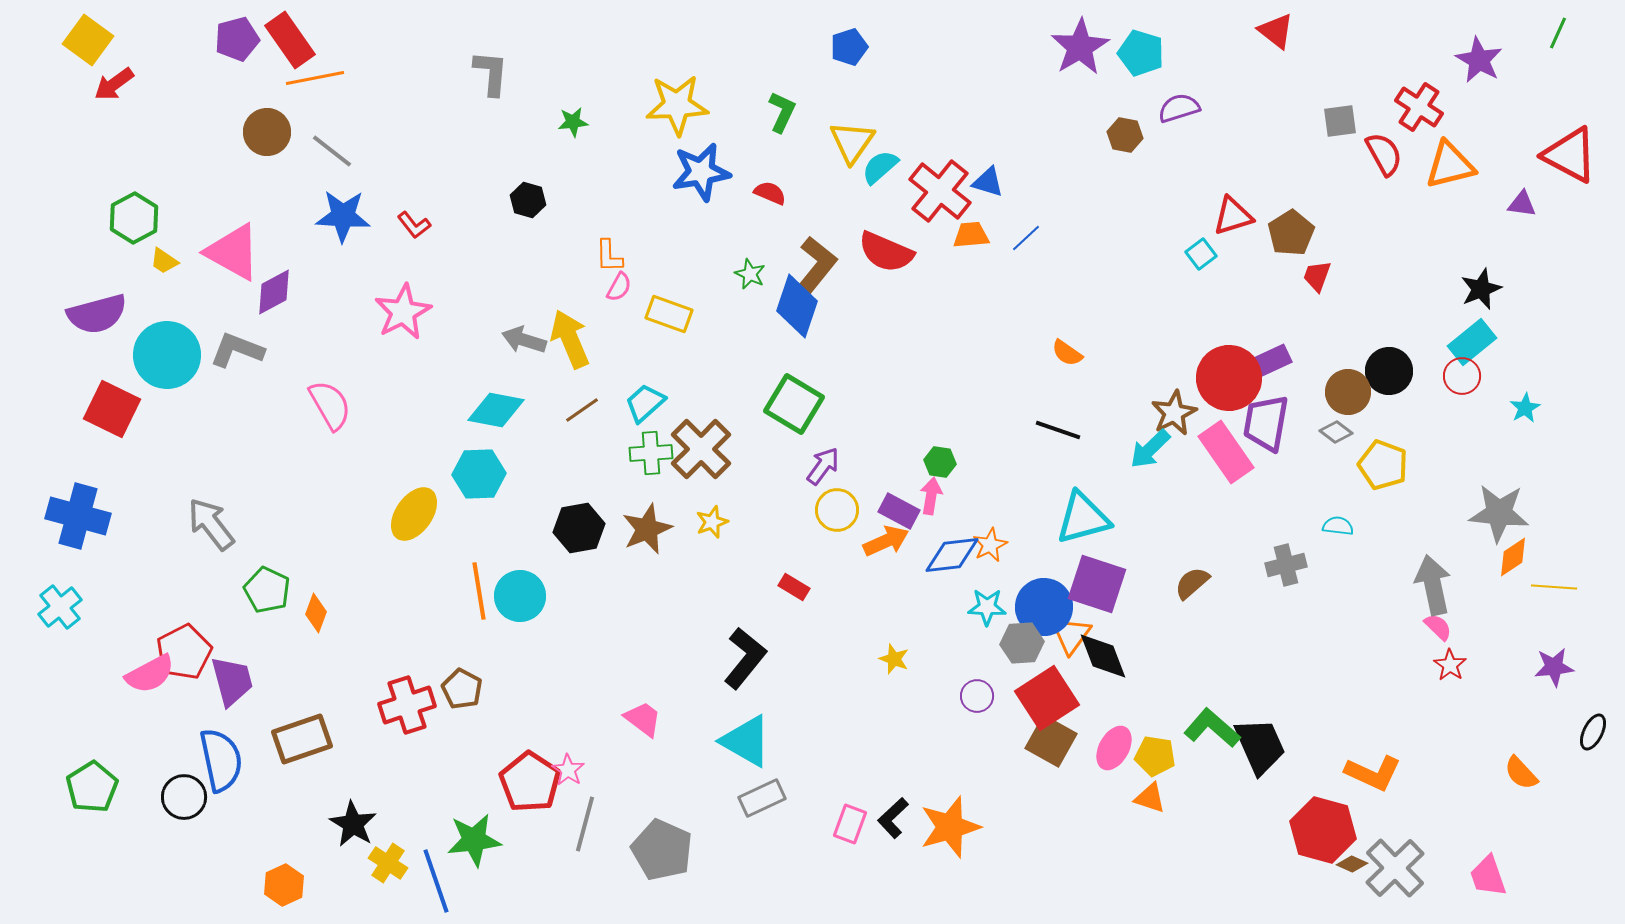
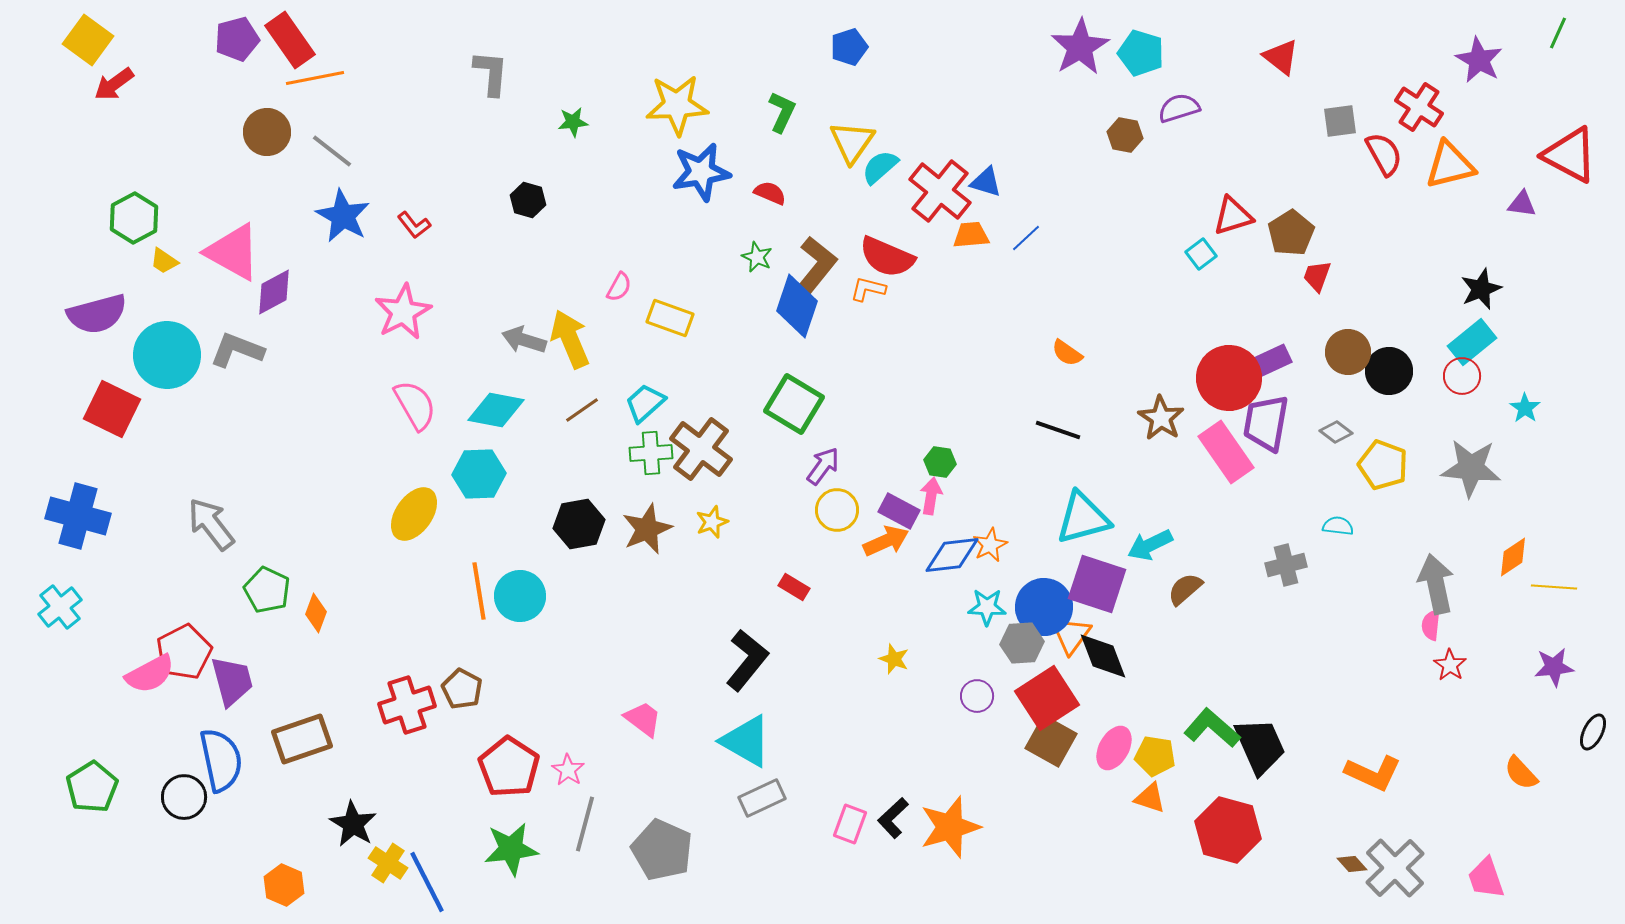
red triangle at (1276, 31): moved 5 px right, 26 px down
blue triangle at (988, 182): moved 2 px left
blue star at (343, 216): rotated 26 degrees clockwise
red semicircle at (886, 252): moved 1 px right, 5 px down
orange L-shape at (609, 256): moved 259 px right, 33 px down; rotated 105 degrees clockwise
green star at (750, 274): moved 7 px right, 17 px up
yellow rectangle at (669, 314): moved 1 px right, 4 px down
brown circle at (1348, 392): moved 40 px up
pink semicircle at (330, 405): moved 85 px right
cyan star at (1525, 408): rotated 8 degrees counterclockwise
brown star at (1174, 413): moved 13 px left, 5 px down; rotated 12 degrees counterclockwise
brown cross at (701, 449): rotated 8 degrees counterclockwise
cyan arrow at (1150, 449): moved 96 px down; rotated 18 degrees clockwise
gray star at (1499, 513): moved 28 px left, 45 px up
black hexagon at (579, 528): moved 4 px up
brown semicircle at (1192, 583): moved 7 px left, 6 px down
gray arrow at (1433, 585): moved 3 px right, 1 px up
pink semicircle at (1438, 627): moved 7 px left, 2 px up; rotated 128 degrees counterclockwise
black L-shape at (745, 658): moved 2 px right, 2 px down
red pentagon at (530, 782): moved 21 px left, 15 px up
red hexagon at (1323, 830): moved 95 px left
green star at (474, 840): moved 37 px right, 9 px down
brown diamond at (1352, 864): rotated 24 degrees clockwise
pink trapezoid at (1488, 876): moved 2 px left, 2 px down
blue line at (436, 881): moved 9 px left, 1 px down; rotated 8 degrees counterclockwise
orange hexagon at (284, 885): rotated 12 degrees counterclockwise
